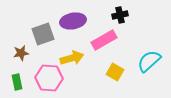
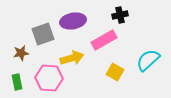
cyan semicircle: moved 1 px left, 1 px up
